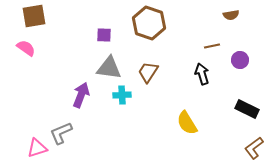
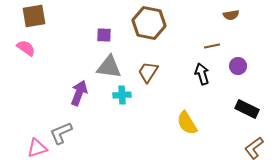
brown hexagon: rotated 8 degrees counterclockwise
purple circle: moved 2 px left, 6 px down
gray triangle: moved 1 px up
purple arrow: moved 2 px left, 2 px up
